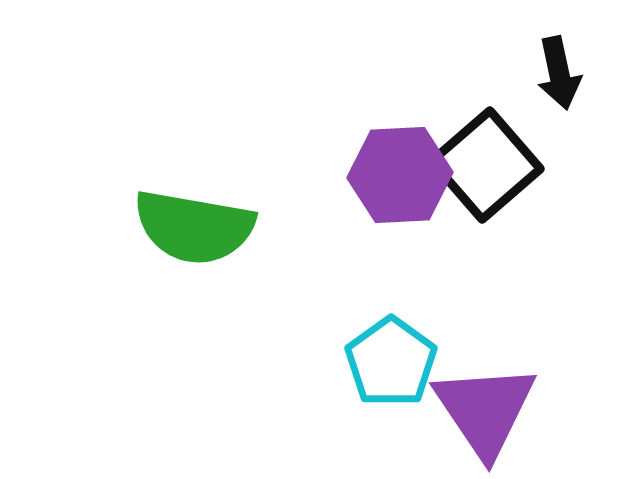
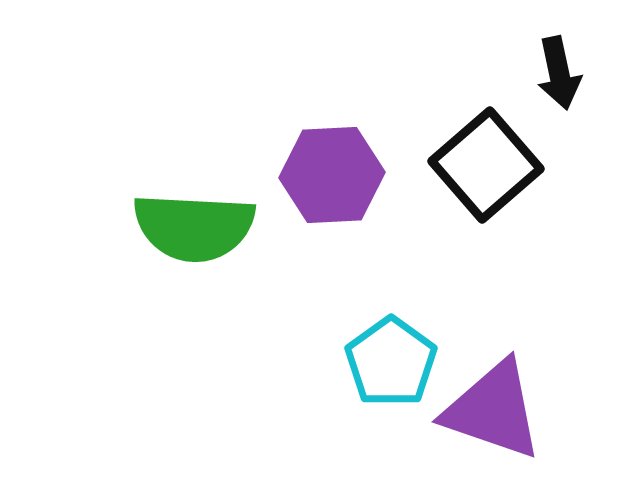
purple hexagon: moved 68 px left
green semicircle: rotated 7 degrees counterclockwise
purple triangle: moved 8 px right; rotated 37 degrees counterclockwise
